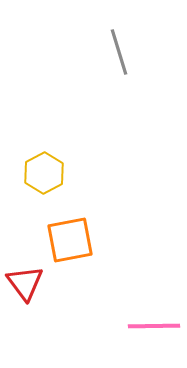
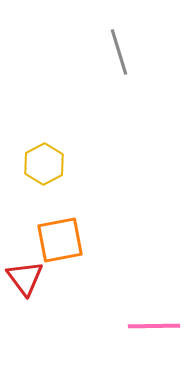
yellow hexagon: moved 9 px up
orange square: moved 10 px left
red triangle: moved 5 px up
